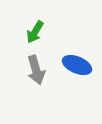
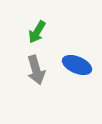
green arrow: moved 2 px right
